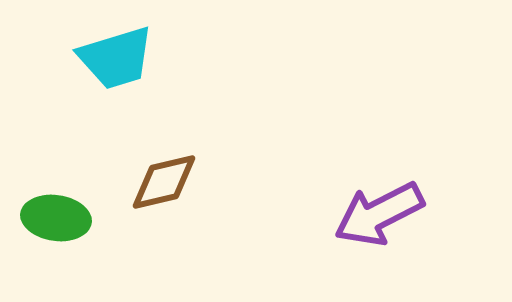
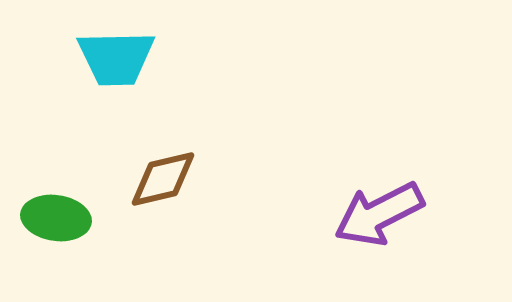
cyan trapezoid: rotated 16 degrees clockwise
brown diamond: moved 1 px left, 3 px up
